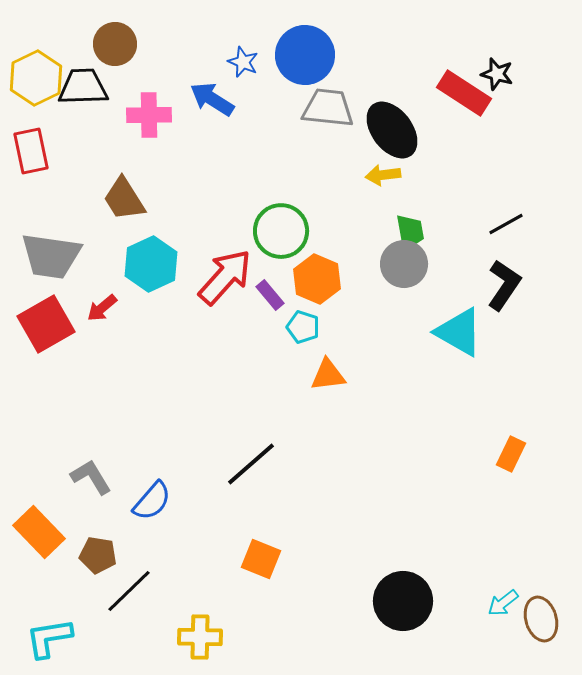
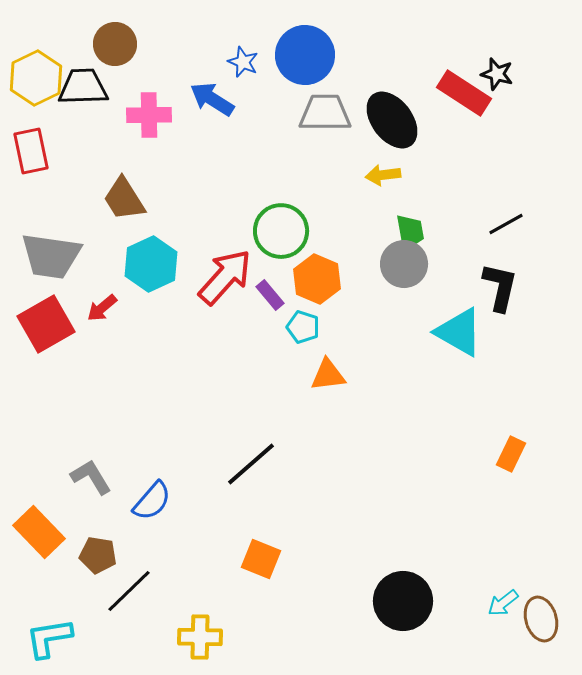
gray trapezoid at (328, 108): moved 3 px left, 5 px down; rotated 6 degrees counterclockwise
black ellipse at (392, 130): moved 10 px up
black L-shape at (504, 285): moved 4 px left, 2 px down; rotated 21 degrees counterclockwise
